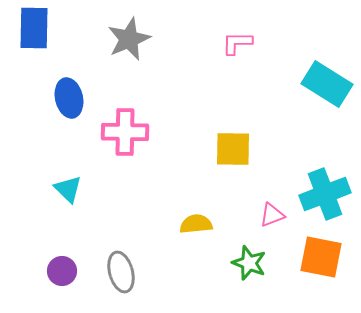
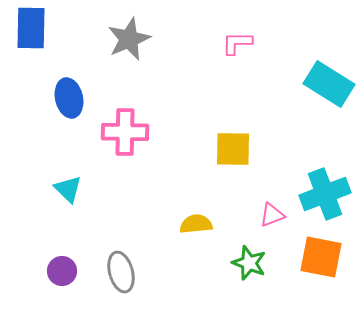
blue rectangle: moved 3 px left
cyan rectangle: moved 2 px right
